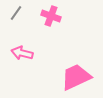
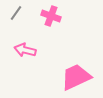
pink arrow: moved 3 px right, 3 px up
